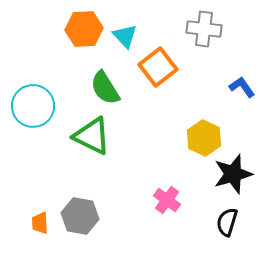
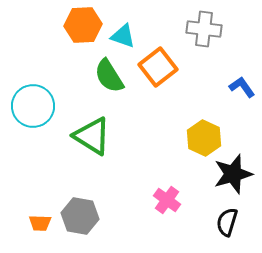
orange hexagon: moved 1 px left, 4 px up
cyan triangle: moved 2 px left; rotated 28 degrees counterclockwise
green semicircle: moved 4 px right, 12 px up
green triangle: rotated 6 degrees clockwise
orange trapezoid: rotated 85 degrees counterclockwise
